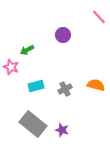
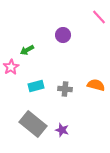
pink star: rotated 21 degrees clockwise
gray cross: rotated 32 degrees clockwise
